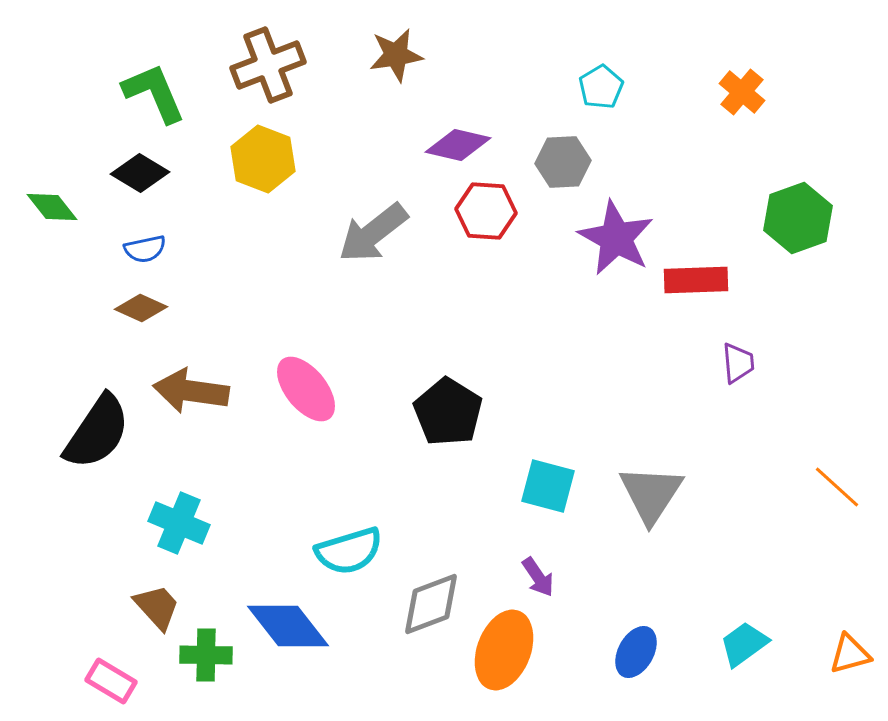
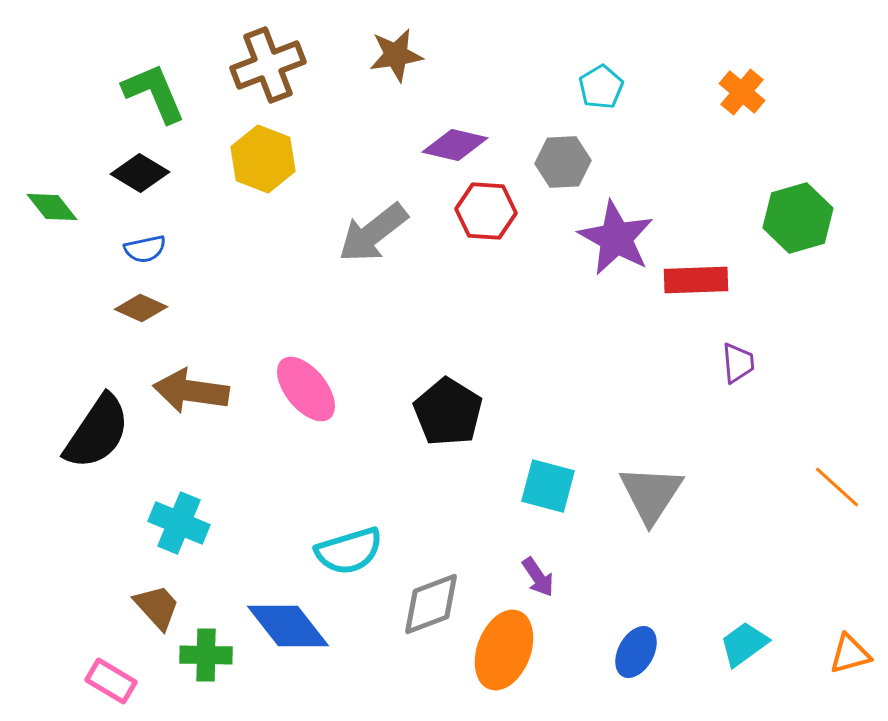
purple diamond: moved 3 px left
green hexagon: rotated 4 degrees clockwise
